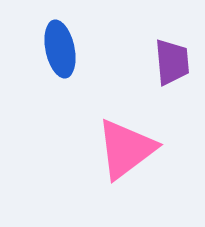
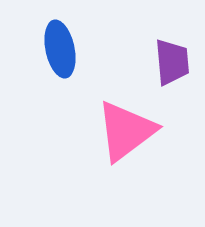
pink triangle: moved 18 px up
